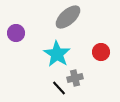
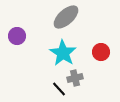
gray ellipse: moved 2 px left
purple circle: moved 1 px right, 3 px down
cyan star: moved 6 px right, 1 px up
black line: moved 1 px down
